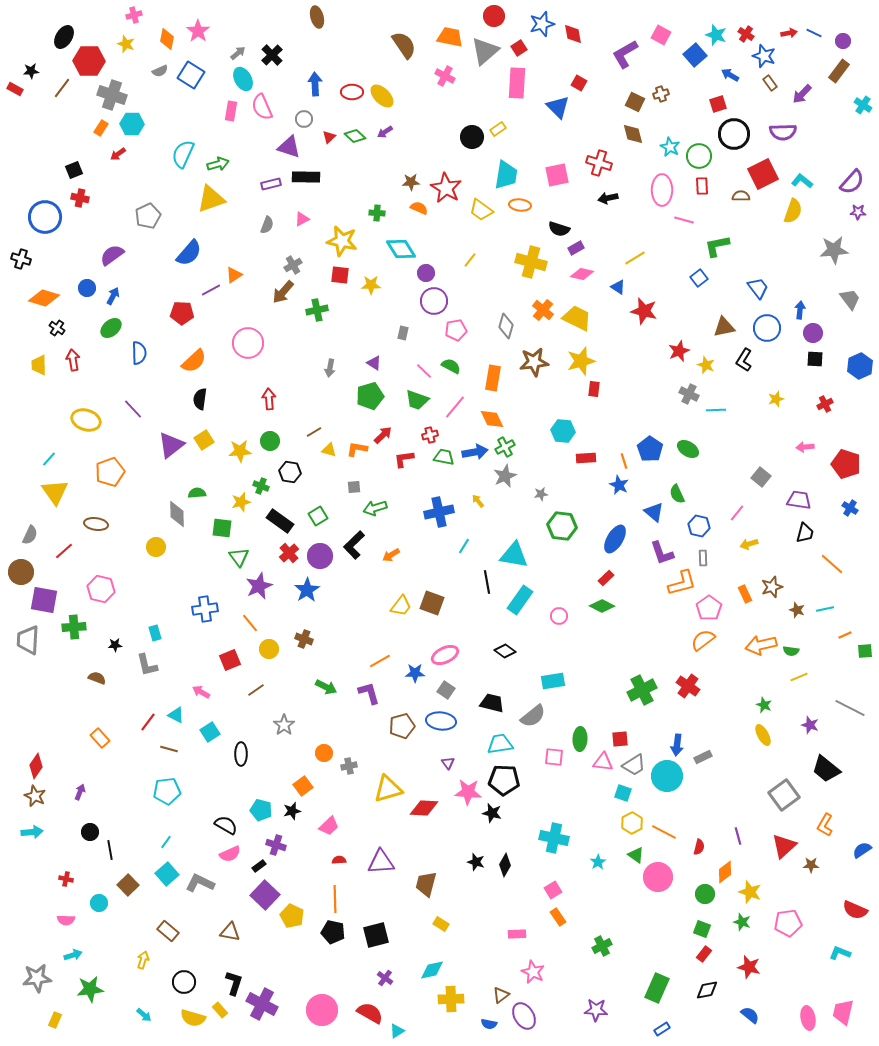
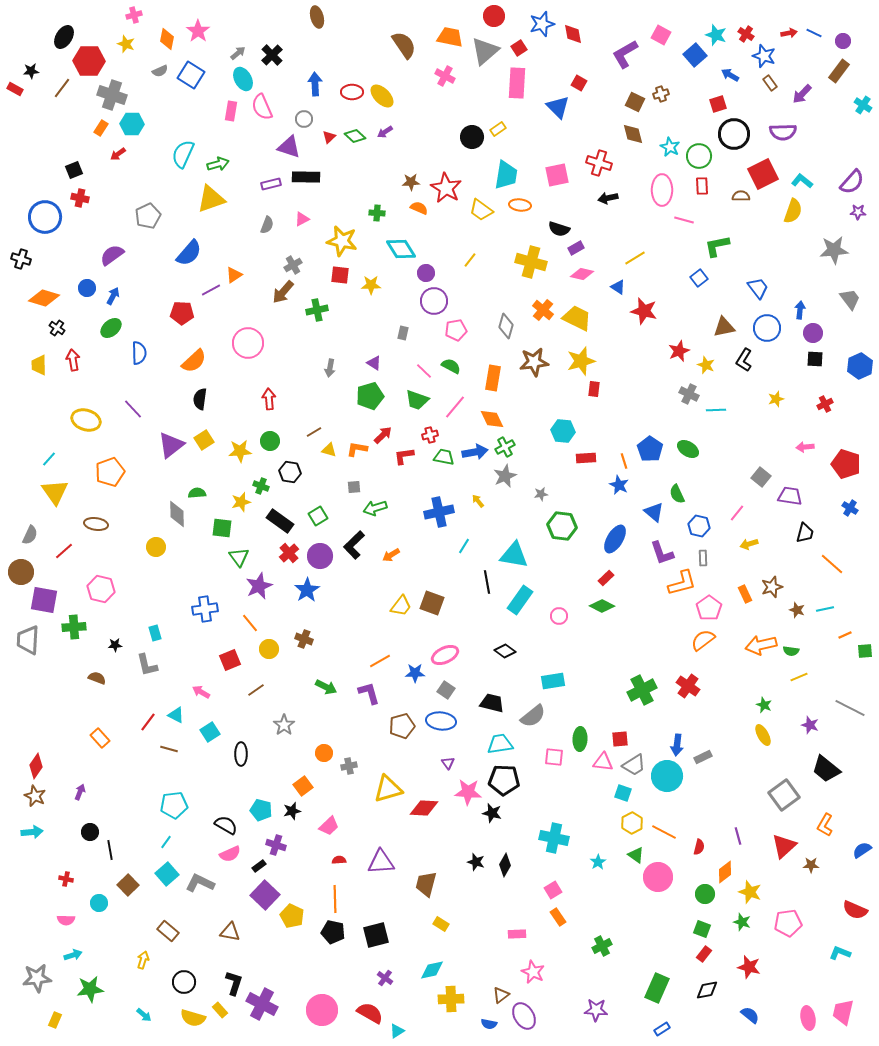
red L-shape at (404, 459): moved 3 px up
purple trapezoid at (799, 500): moved 9 px left, 4 px up
cyan pentagon at (167, 791): moved 7 px right, 14 px down
